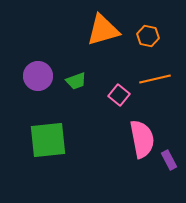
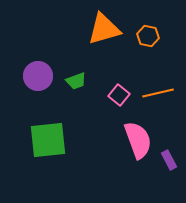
orange triangle: moved 1 px right, 1 px up
orange line: moved 3 px right, 14 px down
pink semicircle: moved 4 px left, 1 px down; rotated 9 degrees counterclockwise
